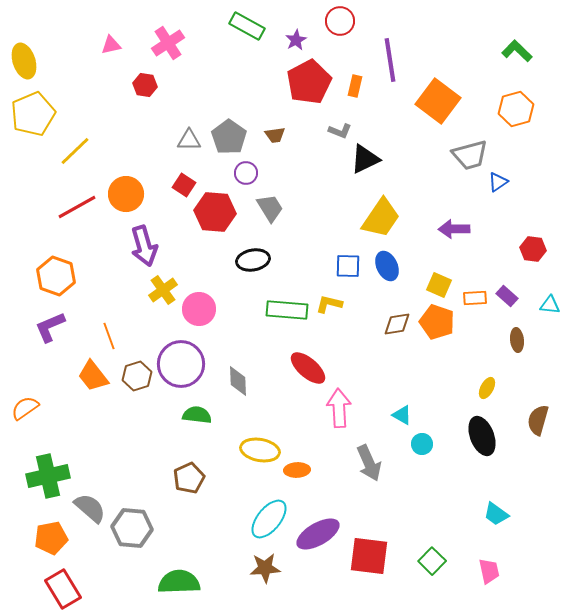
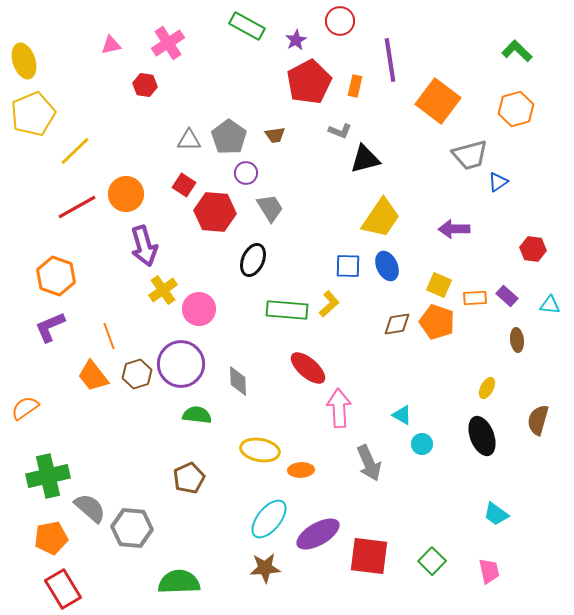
black triangle at (365, 159): rotated 12 degrees clockwise
black ellipse at (253, 260): rotated 56 degrees counterclockwise
yellow L-shape at (329, 304): rotated 124 degrees clockwise
brown hexagon at (137, 376): moved 2 px up
orange ellipse at (297, 470): moved 4 px right
